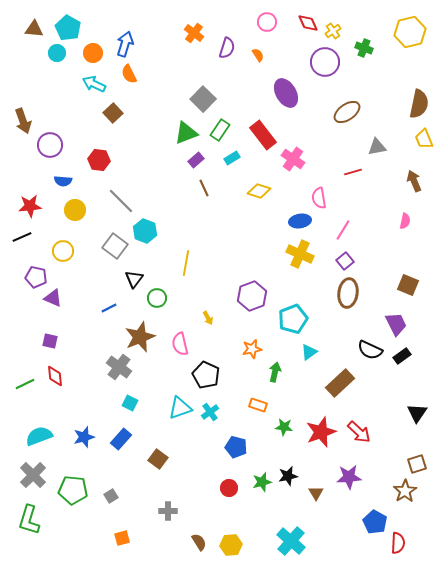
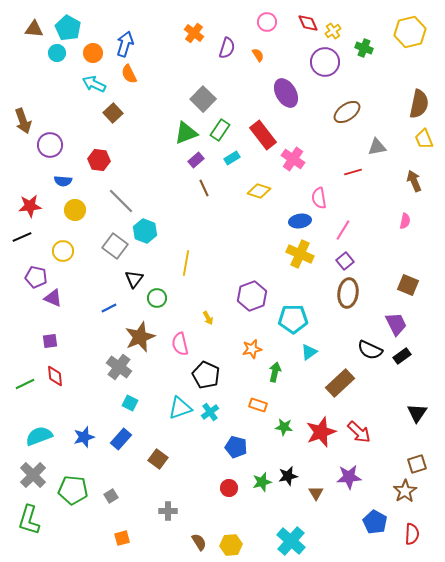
cyan pentagon at (293, 319): rotated 20 degrees clockwise
purple square at (50, 341): rotated 21 degrees counterclockwise
red semicircle at (398, 543): moved 14 px right, 9 px up
